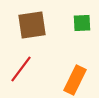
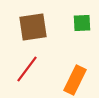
brown square: moved 1 px right, 2 px down
red line: moved 6 px right
